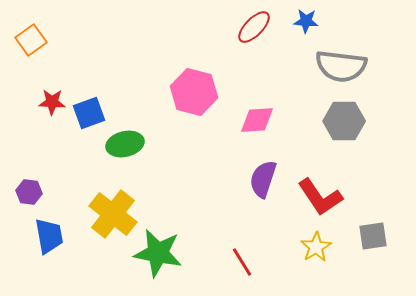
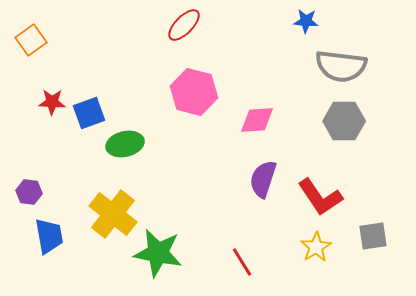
red ellipse: moved 70 px left, 2 px up
